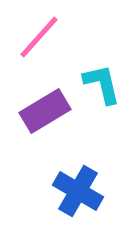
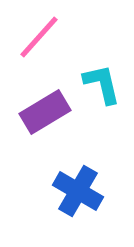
purple rectangle: moved 1 px down
